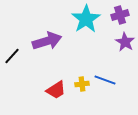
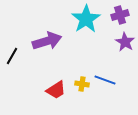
black line: rotated 12 degrees counterclockwise
yellow cross: rotated 16 degrees clockwise
